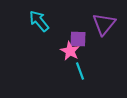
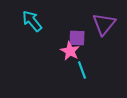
cyan arrow: moved 7 px left
purple square: moved 1 px left, 1 px up
cyan line: moved 2 px right, 1 px up
